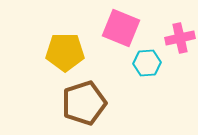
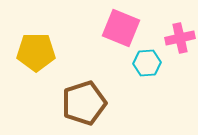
yellow pentagon: moved 29 px left
